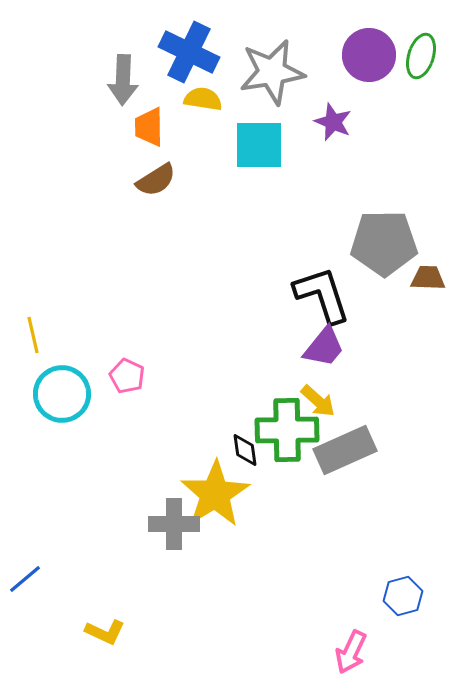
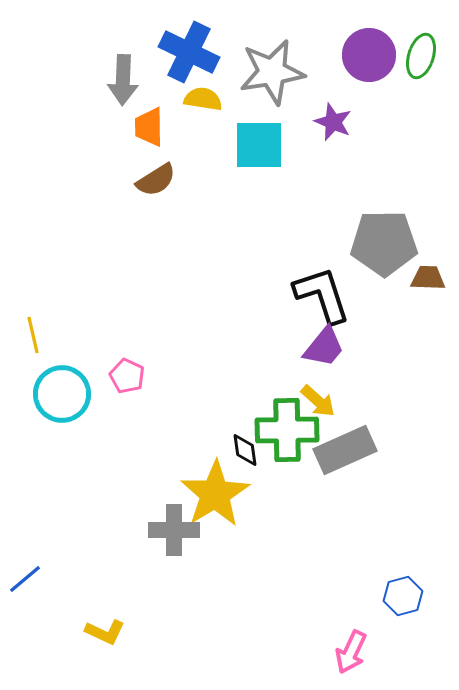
gray cross: moved 6 px down
